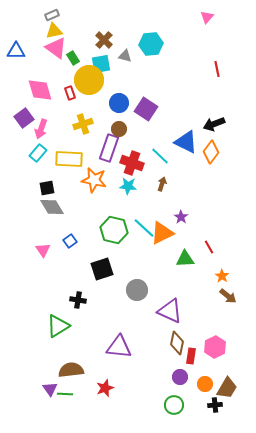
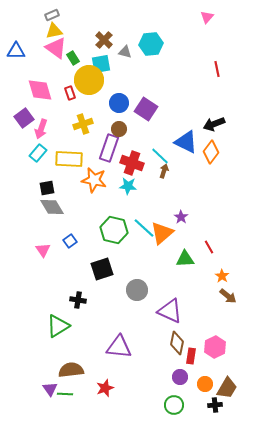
gray triangle at (125, 56): moved 4 px up
brown arrow at (162, 184): moved 2 px right, 13 px up
orange triangle at (162, 233): rotated 15 degrees counterclockwise
